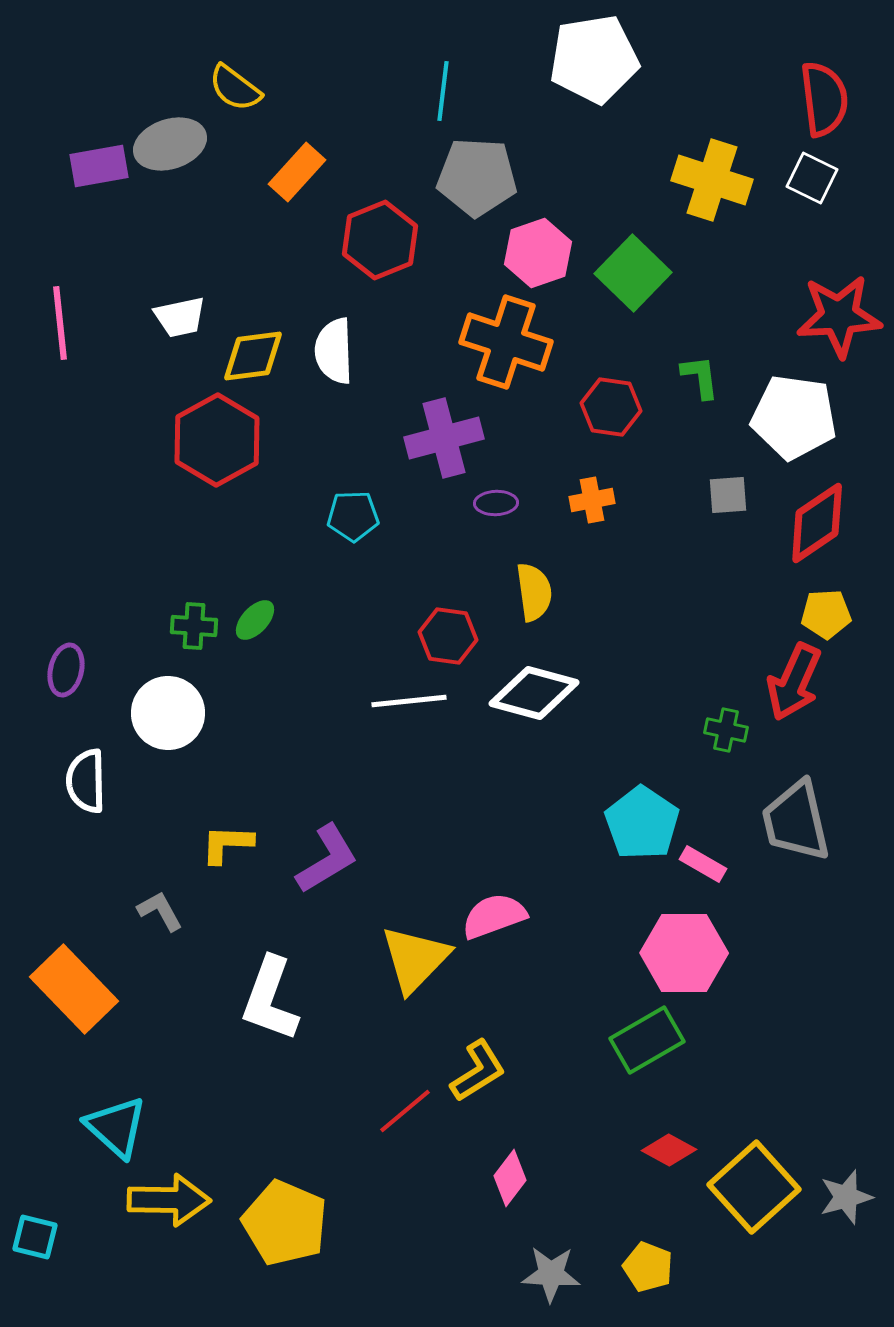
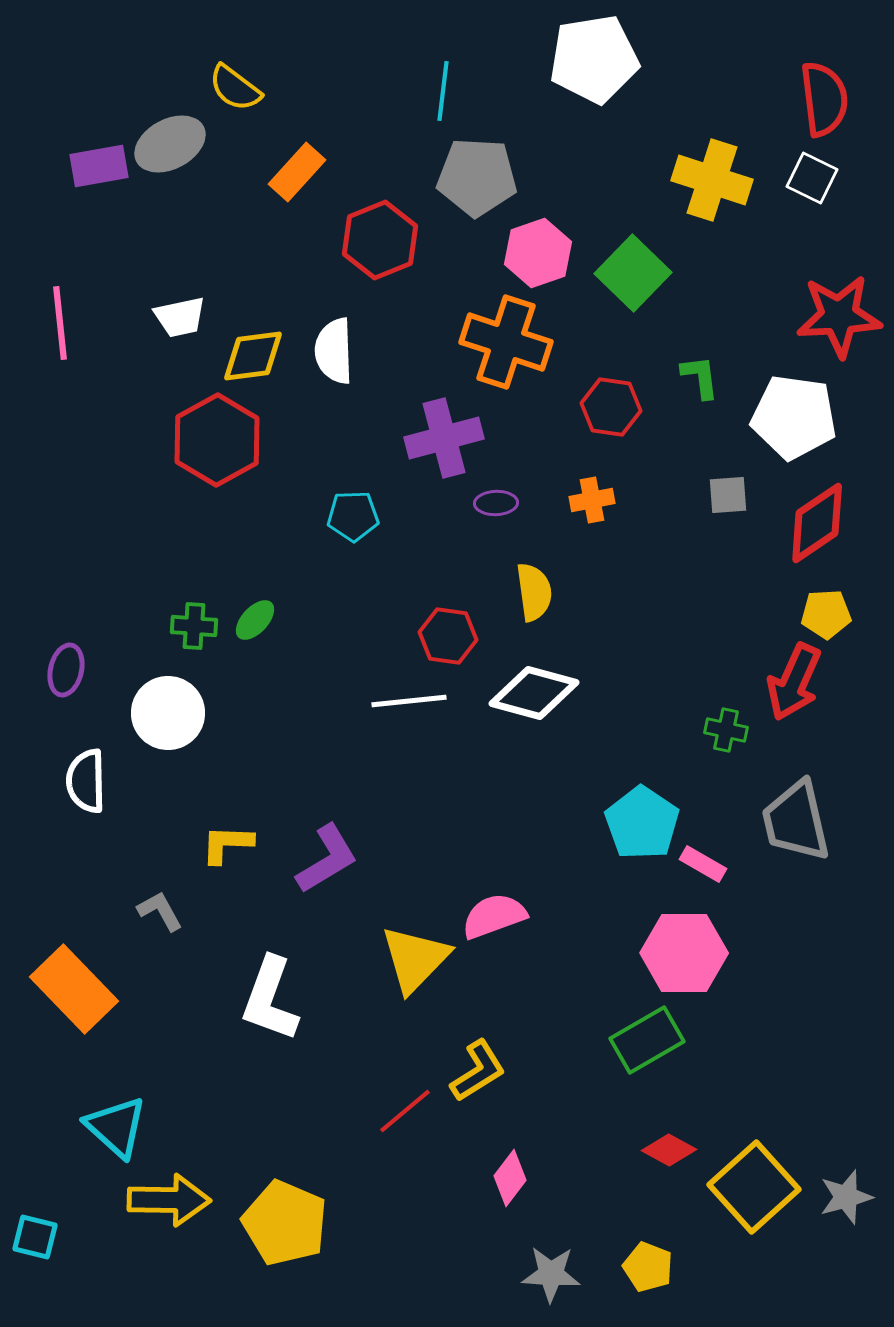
gray ellipse at (170, 144): rotated 10 degrees counterclockwise
